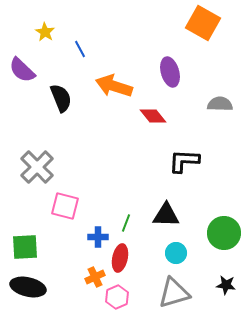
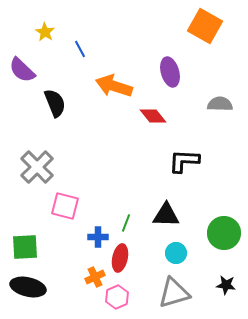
orange square: moved 2 px right, 3 px down
black semicircle: moved 6 px left, 5 px down
